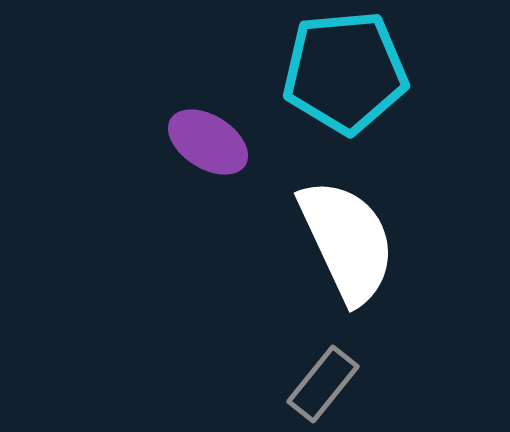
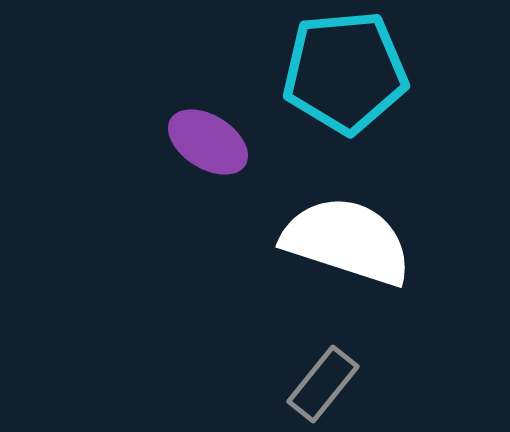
white semicircle: rotated 47 degrees counterclockwise
